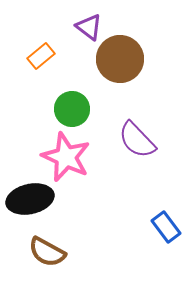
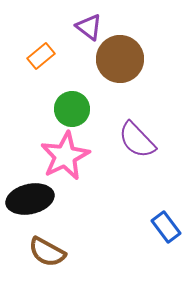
pink star: moved 1 px left, 1 px up; rotated 21 degrees clockwise
